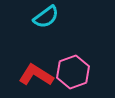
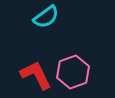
red L-shape: rotated 32 degrees clockwise
